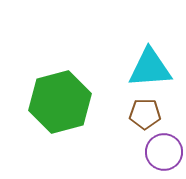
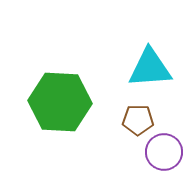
green hexagon: rotated 18 degrees clockwise
brown pentagon: moved 7 px left, 6 px down
